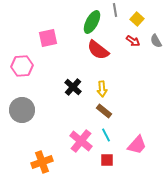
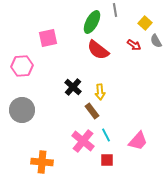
yellow square: moved 8 px right, 4 px down
red arrow: moved 1 px right, 4 px down
yellow arrow: moved 2 px left, 3 px down
brown rectangle: moved 12 px left; rotated 14 degrees clockwise
pink cross: moved 2 px right
pink trapezoid: moved 1 px right, 4 px up
orange cross: rotated 25 degrees clockwise
